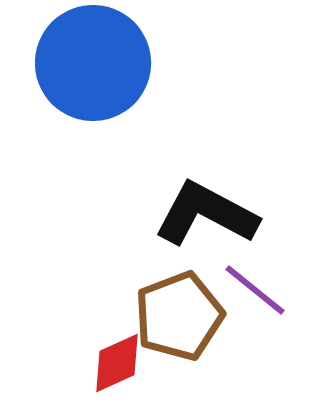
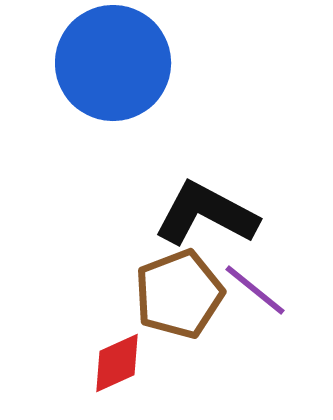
blue circle: moved 20 px right
brown pentagon: moved 22 px up
